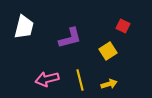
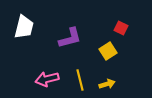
red square: moved 2 px left, 2 px down
yellow arrow: moved 2 px left
